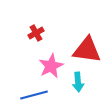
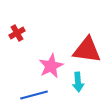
red cross: moved 19 px left
